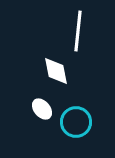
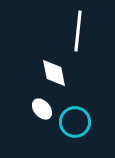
white diamond: moved 2 px left, 2 px down
cyan circle: moved 1 px left
